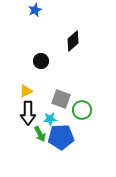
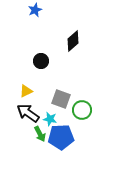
black arrow: rotated 125 degrees clockwise
cyan star: rotated 16 degrees clockwise
